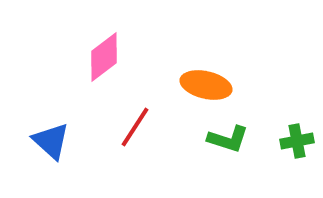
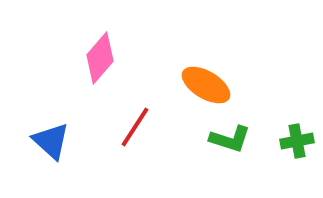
pink diamond: moved 4 px left, 1 px down; rotated 12 degrees counterclockwise
orange ellipse: rotated 18 degrees clockwise
green L-shape: moved 2 px right
